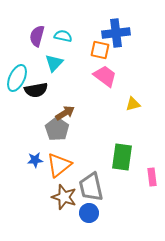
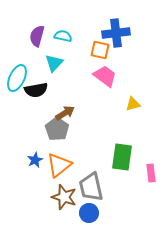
blue star: rotated 21 degrees counterclockwise
pink rectangle: moved 1 px left, 4 px up
